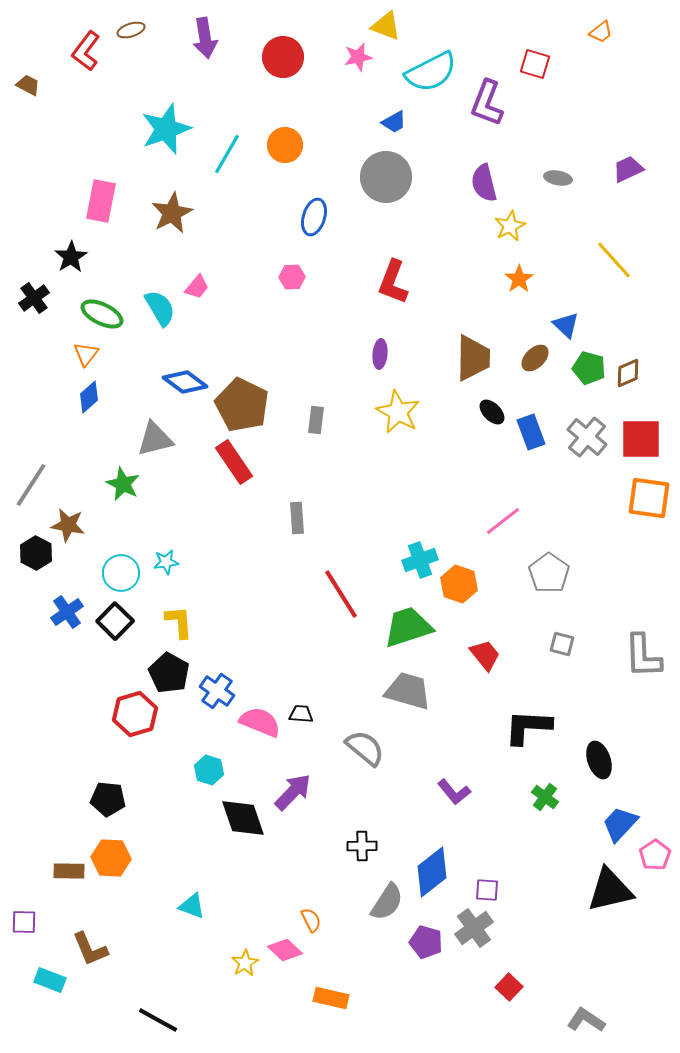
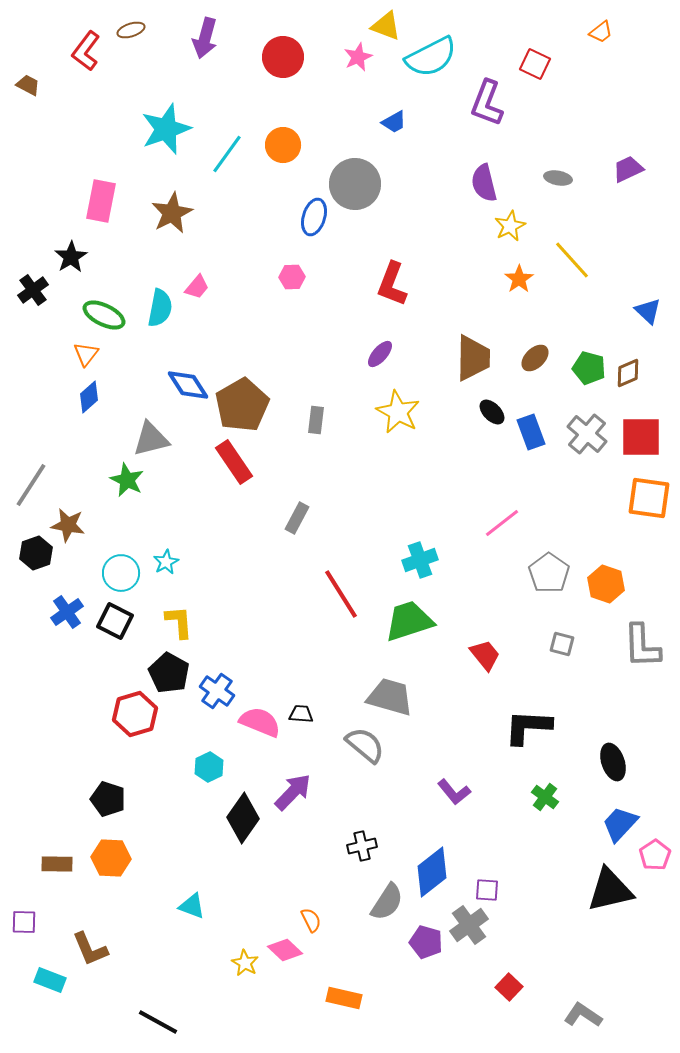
purple arrow at (205, 38): rotated 24 degrees clockwise
pink star at (358, 57): rotated 12 degrees counterclockwise
red square at (535, 64): rotated 8 degrees clockwise
cyan semicircle at (431, 72): moved 15 px up
orange circle at (285, 145): moved 2 px left
cyan line at (227, 154): rotated 6 degrees clockwise
gray circle at (386, 177): moved 31 px left, 7 px down
yellow line at (614, 260): moved 42 px left
red L-shape at (393, 282): moved 1 px left, 2 px down
black cross at (34, 298): moved 1 px left, 8 px up
cyan semicircle at (160, 308): rotated 42 degrees clockwise
green ellipse at (102, 314): moved 2 px right, 1 px down
blue triangle at (566, 325): moved 82 px right, 14 px up
purple ellipse at (380, 354): rotated 36 degrees clockwise
blue diamond at (185, 382): moved 3 px right, 3 px down; rotated 21 degrees clockwise
brown pentagon at (242, 405): rotated 16 degrees clockwise
gray cross at (587, 437): moved 3 px up
gray triangle at (155, 439): moved 4 px left
red square at (641, 439): moved 2 px up
green star at (123, 484): moved 4 px right, 4 px up
gray rectangle at (297, 518): rotated 32 degrees clockwise
pink line at (503, 521): moved 1 px left, 2 px down
black hexagon at (36, 553): rotated 12 degrees clockwise
cyan star at (166, 562): rotated 20 degrees counterclockwise
orange hexagon at (459, 584): moved 147 px right
black square at (115, 621): rotated 18 degrees counterclockwise
green trapezoid at (408, 627): moved 1 px right, 6 px up
gray L-shape at (643, 656): moved 1 px left, 10 px up
gray trapezoid at (408, 691): moved 18 px left, 6 px down
gray semicircle at (365, 748): moved 3 px up
black ellipse at (599, 760): moved 14 px right, 2 px down
cyan hexagon at (209, 770): moved 3 px up; rotated 16 degrees clockwise
black pentagon at (108, 799): rotated 12 degrees clockwise
black diamond at (243, 818): rotated 54 degrees clockwise
black cross at (362, 846): rotated 12 degrees counterclockwise
brown rectangle at (69, 871): moved 12 px left, 7 px up
gray cross at (474, 928): moved 5 px left, 3 px up
yellow star at (245, 963): rotated 12 degrees counterclockwise
orange rectangle at (331, 998): moved 13 px right
black line at (158, 1020): moved 2 px down
gray L-shape at (586, 1020): moved 3 px left, 5 px up
